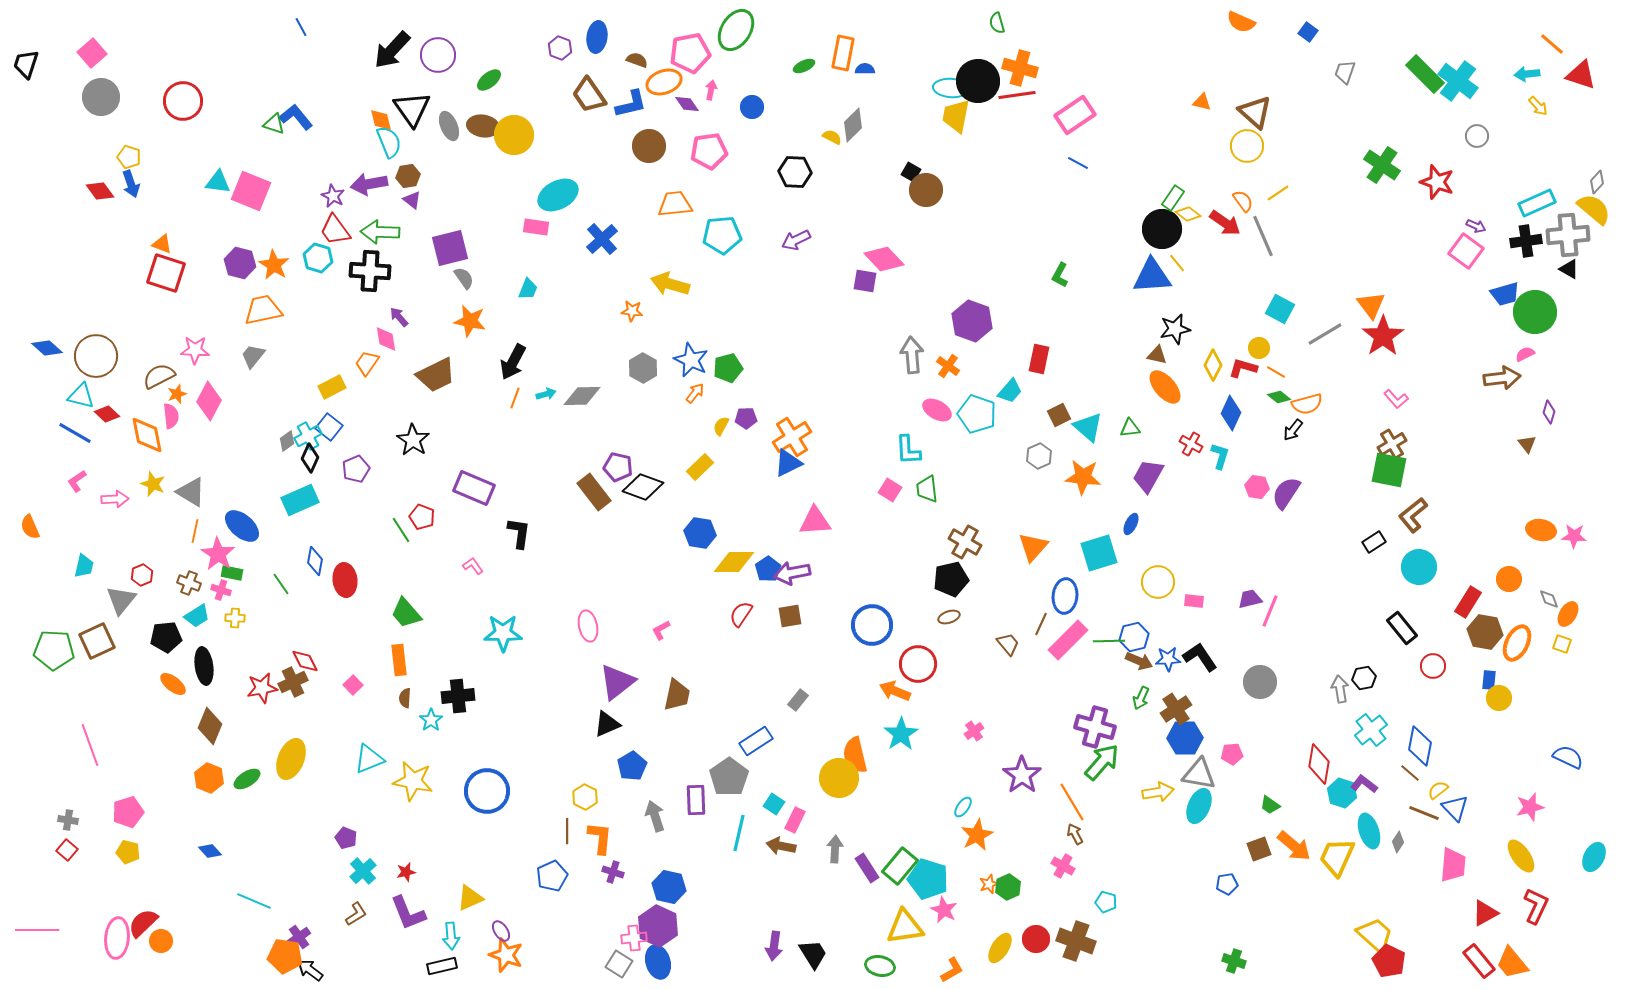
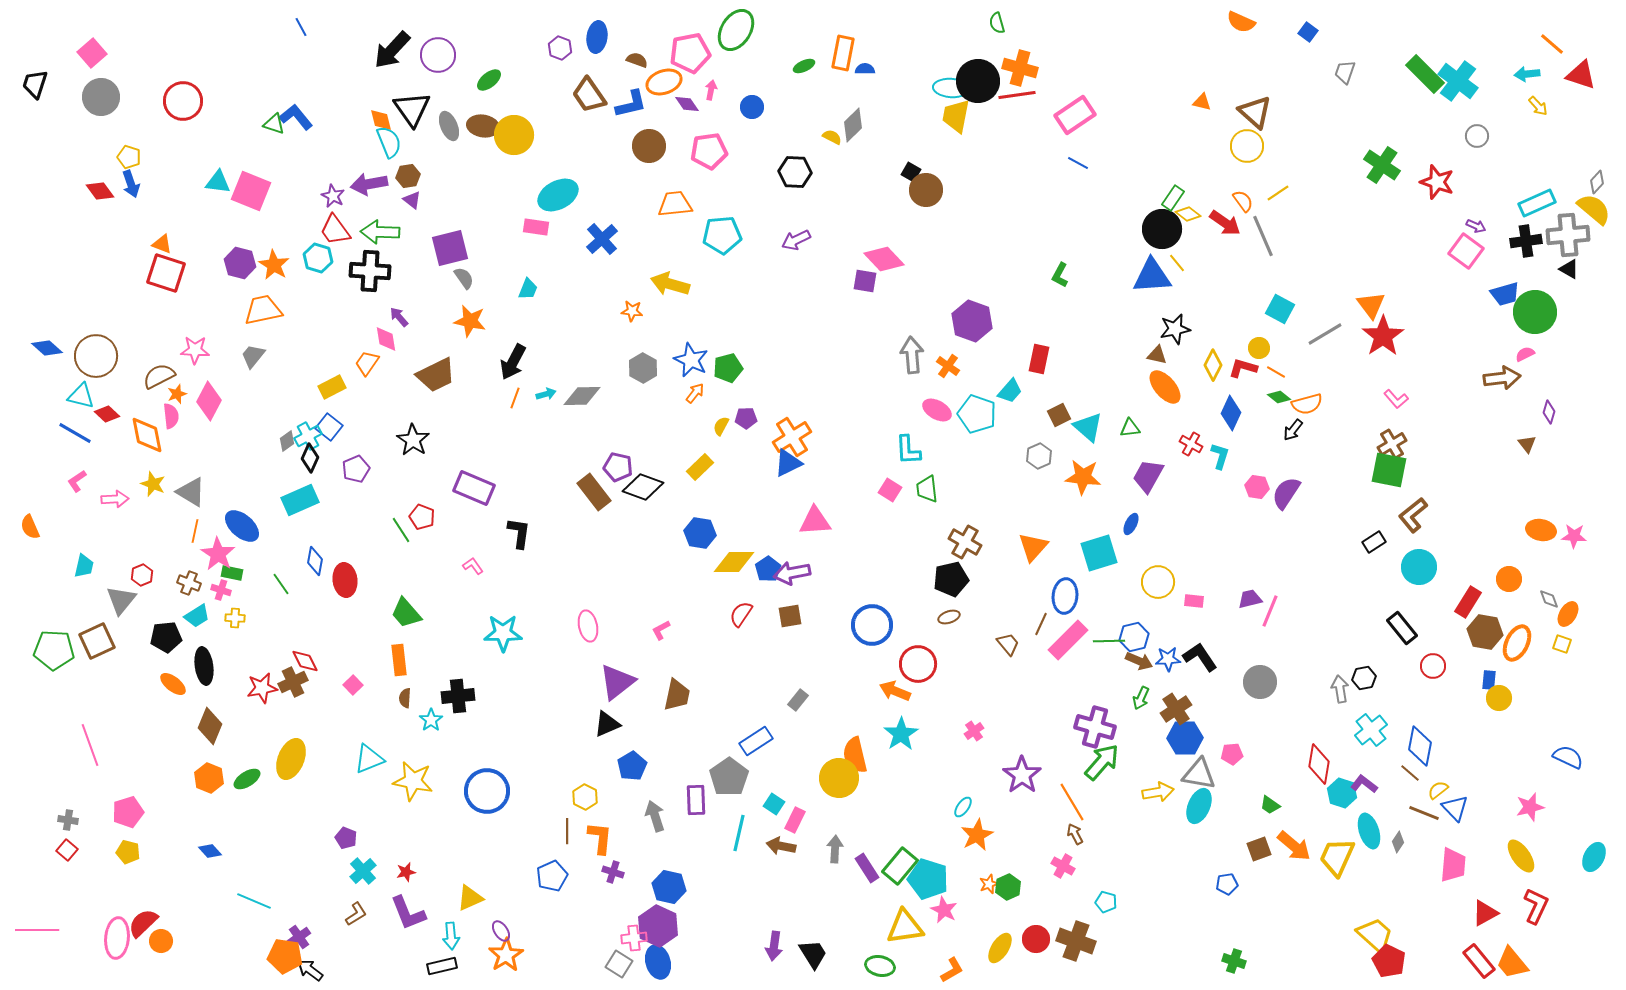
black trapezoid at (26, 64): moved 9 px right, 20 px down
orange star at (506, 955): rotated 20 degrees clockwise
